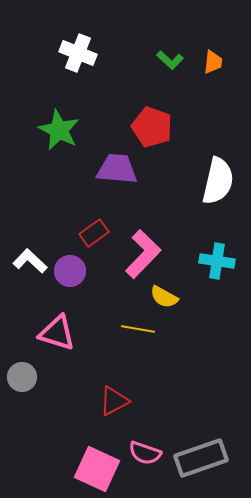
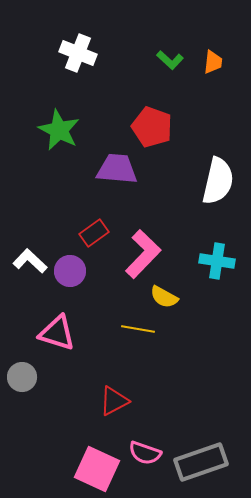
gray rectangle: moved 4 px down
